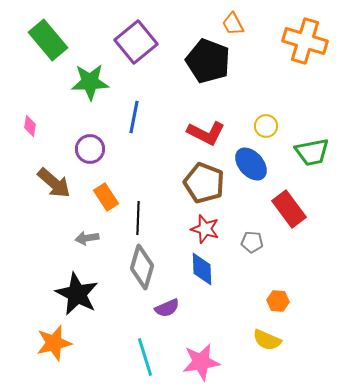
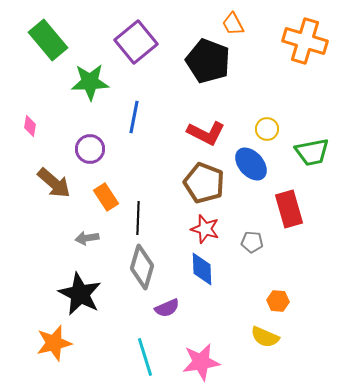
yellow circle: moved 1 px right, 3 px down
red rectangle: rotated 21 degrees clockwise
black star: moved 3 px right
yellow semicircle: moved 2 px left, 3 px up
